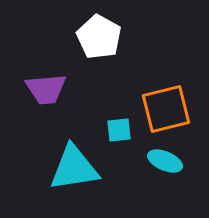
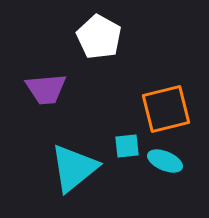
cyan square: moved 8 px right, 16 px down
cyan triangle: rotated 30 degrees counterclockwise
